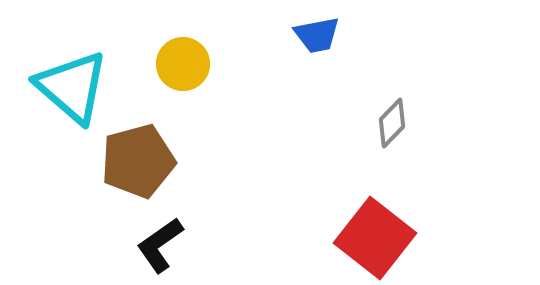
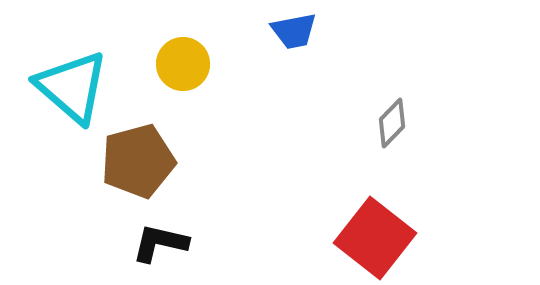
blue trapezoid: moved 23 px left, 4 px up
black L-shape: moved 2 px up; rotated 48 degrees clockwise
